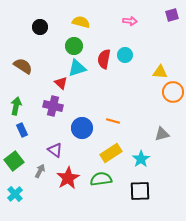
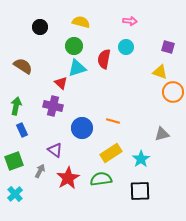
purple square: moved 4 px left, 32 px down; rotated 32 degrees clockwise
cyan circle: moved 1 px right, 8 px up
yellow triangle: rotated 14 degrees clockwise
green square: rotated 18 degrees clockwise
